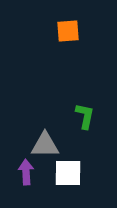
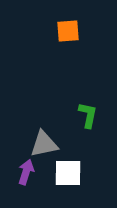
green L-shape: moved 3 px right, 1 px up
gray triangle: moved 1 px left, 1 px up; rotated 12 degrees counterclockwise
purple arrow: rotated 20 degrees clockwise
